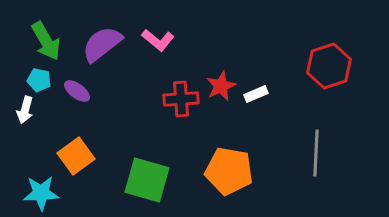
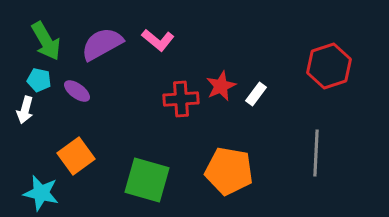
purple semicircle: rotated 9 degrees clockwise
white rectangle: rotated 30 degrees counterclockwise
cyan star: rotated 15 degrees clockwise
